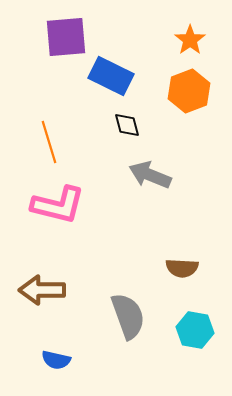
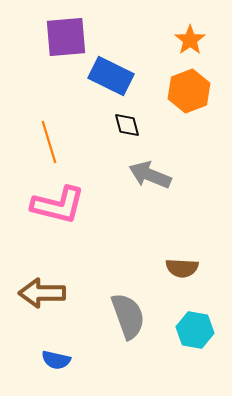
brown arrow: moved 3 px down
